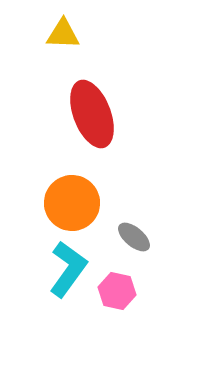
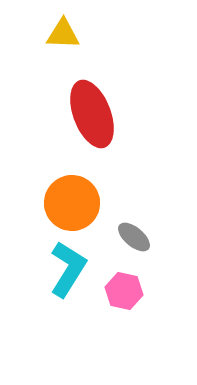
cyan L-shape: rotated 4 degrees counterclockwise
pink hexagon: moved 7 px right
